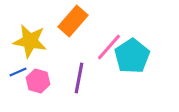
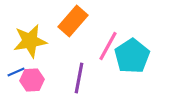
yellow star: rotated 20 degrees counterclockwise
pink line: moved 1 px left, 1 px up; rotated 12 degrees counterclockwise
blue line: moved 2 px left
pink hexagon: moved 6 px left, 1 px up; rotated 20 degrees counterclockwise
